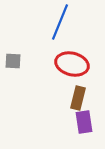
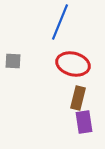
red ellipse: moved 1 px right
